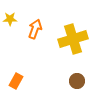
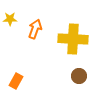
yellow cross: rotated 20 degrees clockwise
brown circle: moved 2 px right, 5 px up
